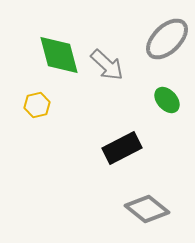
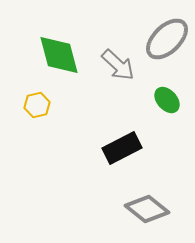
gray arrow: moved 11 px right
